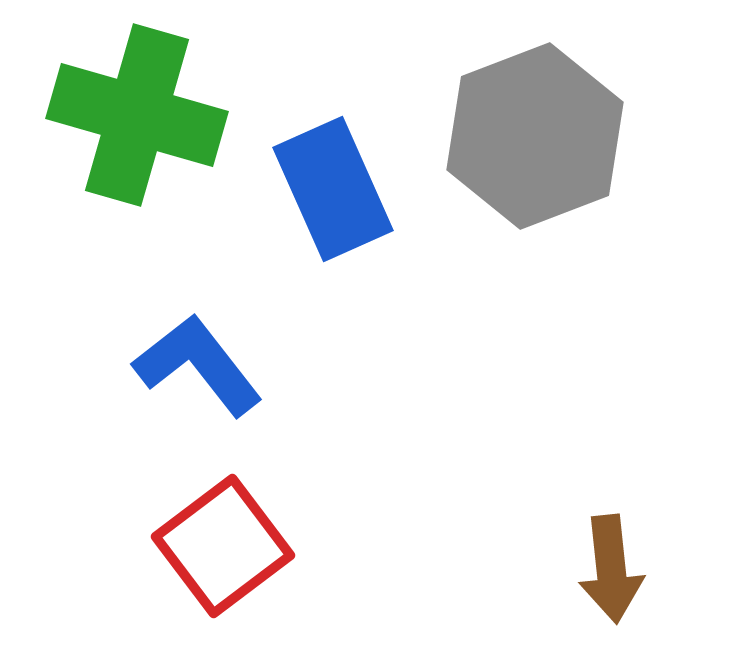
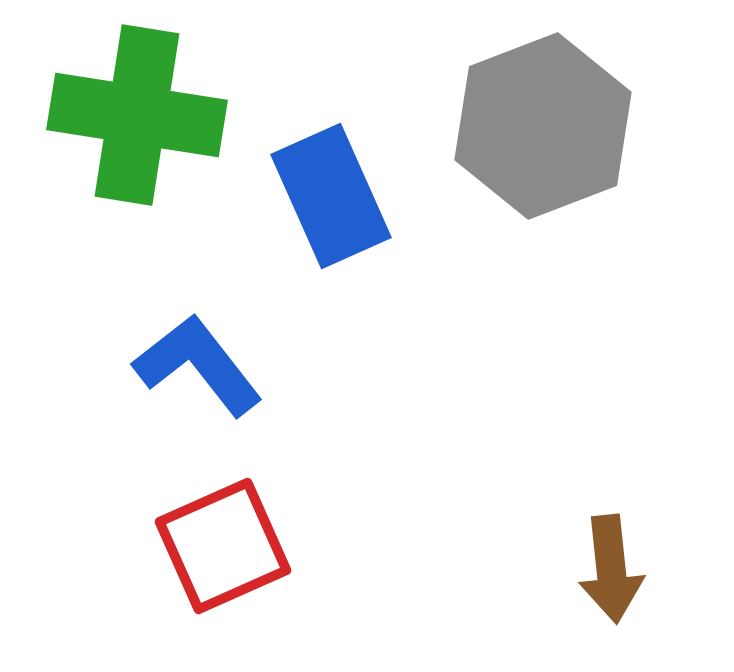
green cross: rotated 7 degrees counterclockwise
gray hexagon: moved 8 px right, 10 px up
blue rectangle: moved 2 px left, 7 px down
red square: rotated 13 degrees clockwise
